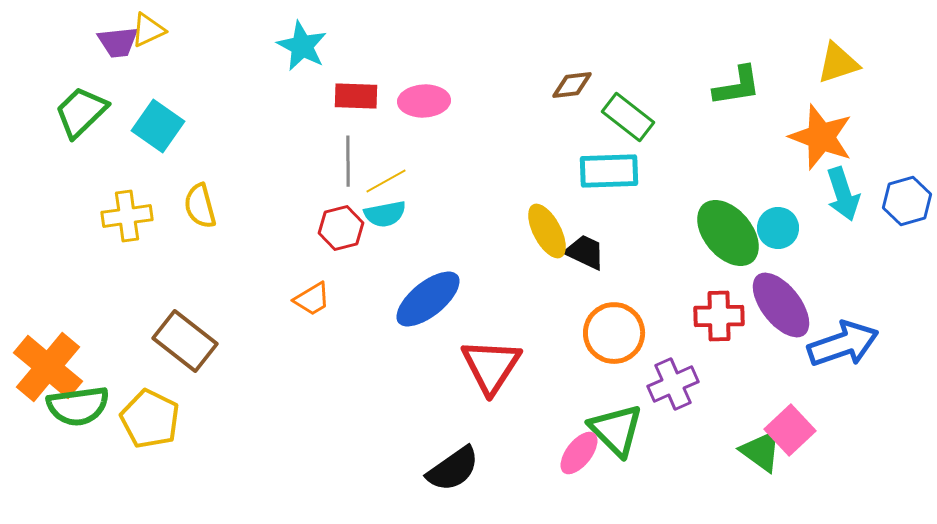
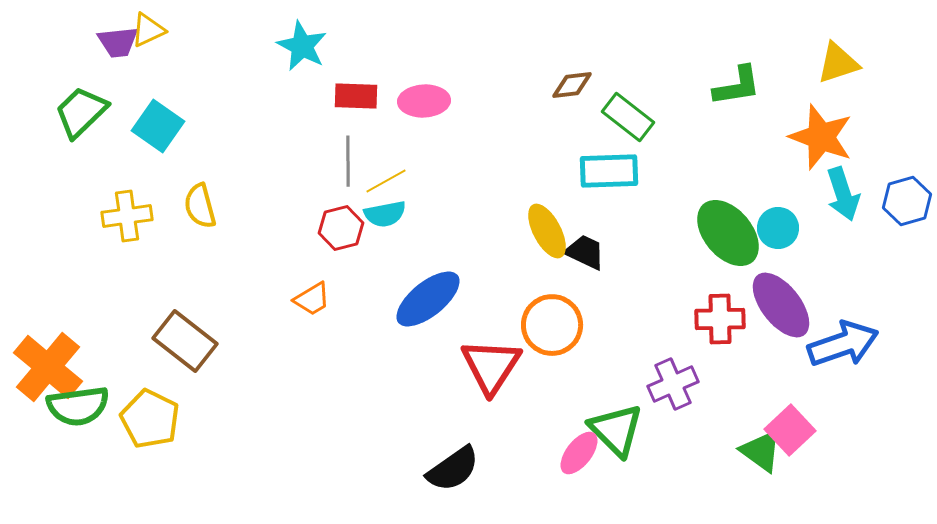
red cross at (719, 316): moved 1 px right, 3 px down
orange circle at (614, 333): moved 62 px left, 8 px up
